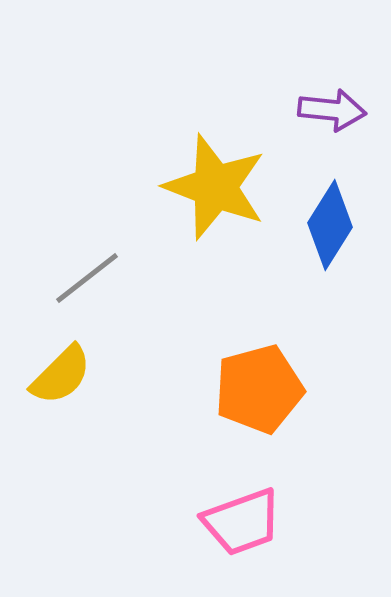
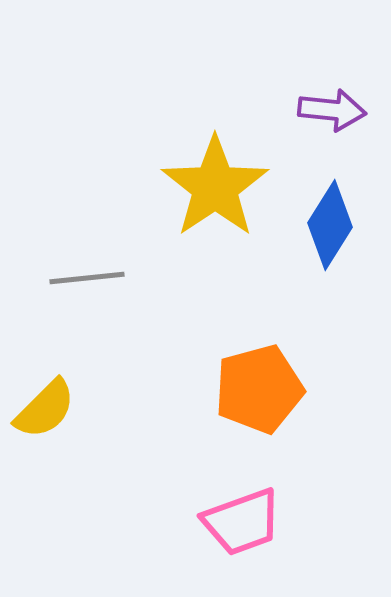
yellow star: rotated 17 degrees clockwise
gray line: rotated 32 degrees clockwise
yellow semicircle: moved 16 px left, 34 px down
